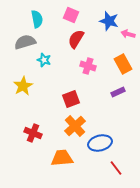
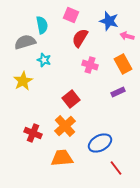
cyan semicircle: moved 5 px right, 6 px down
pink arrow: moved 1 px left, 2 px down
red semicircle: moved 4 px right, 1 px up
pink cross: moved 2 px right, 1 px up
yellow star: moved 5 px up
red square: rotated 18 degrees counterclockwise
orange cross: moved 10 px left
blue ellipse: rotated 15 degrees counterclockwise
